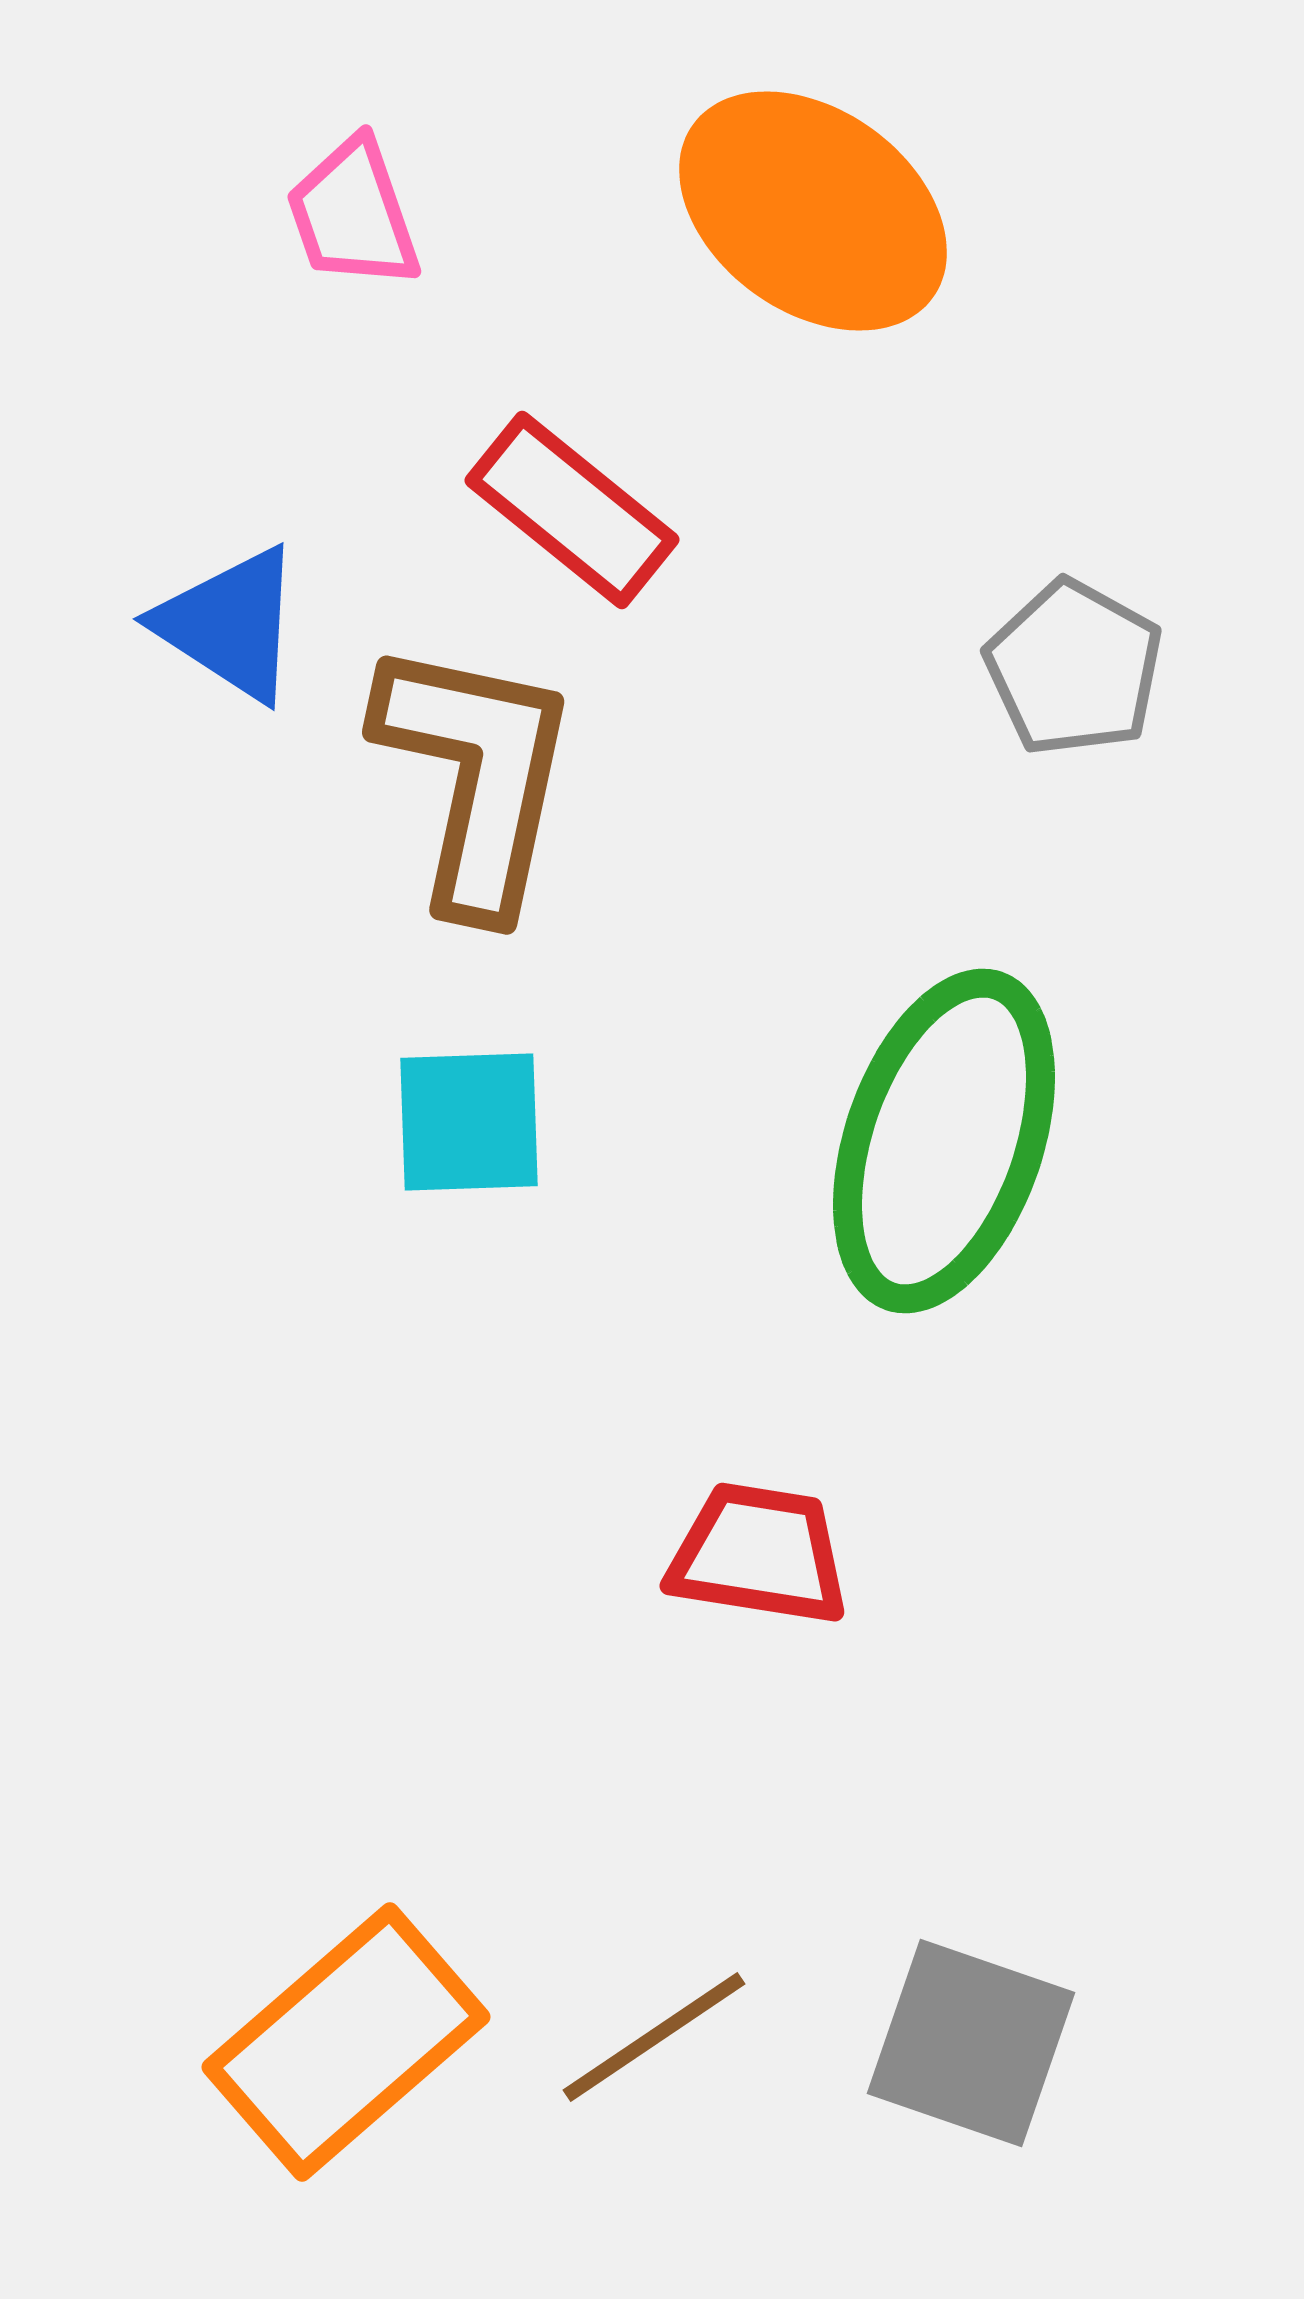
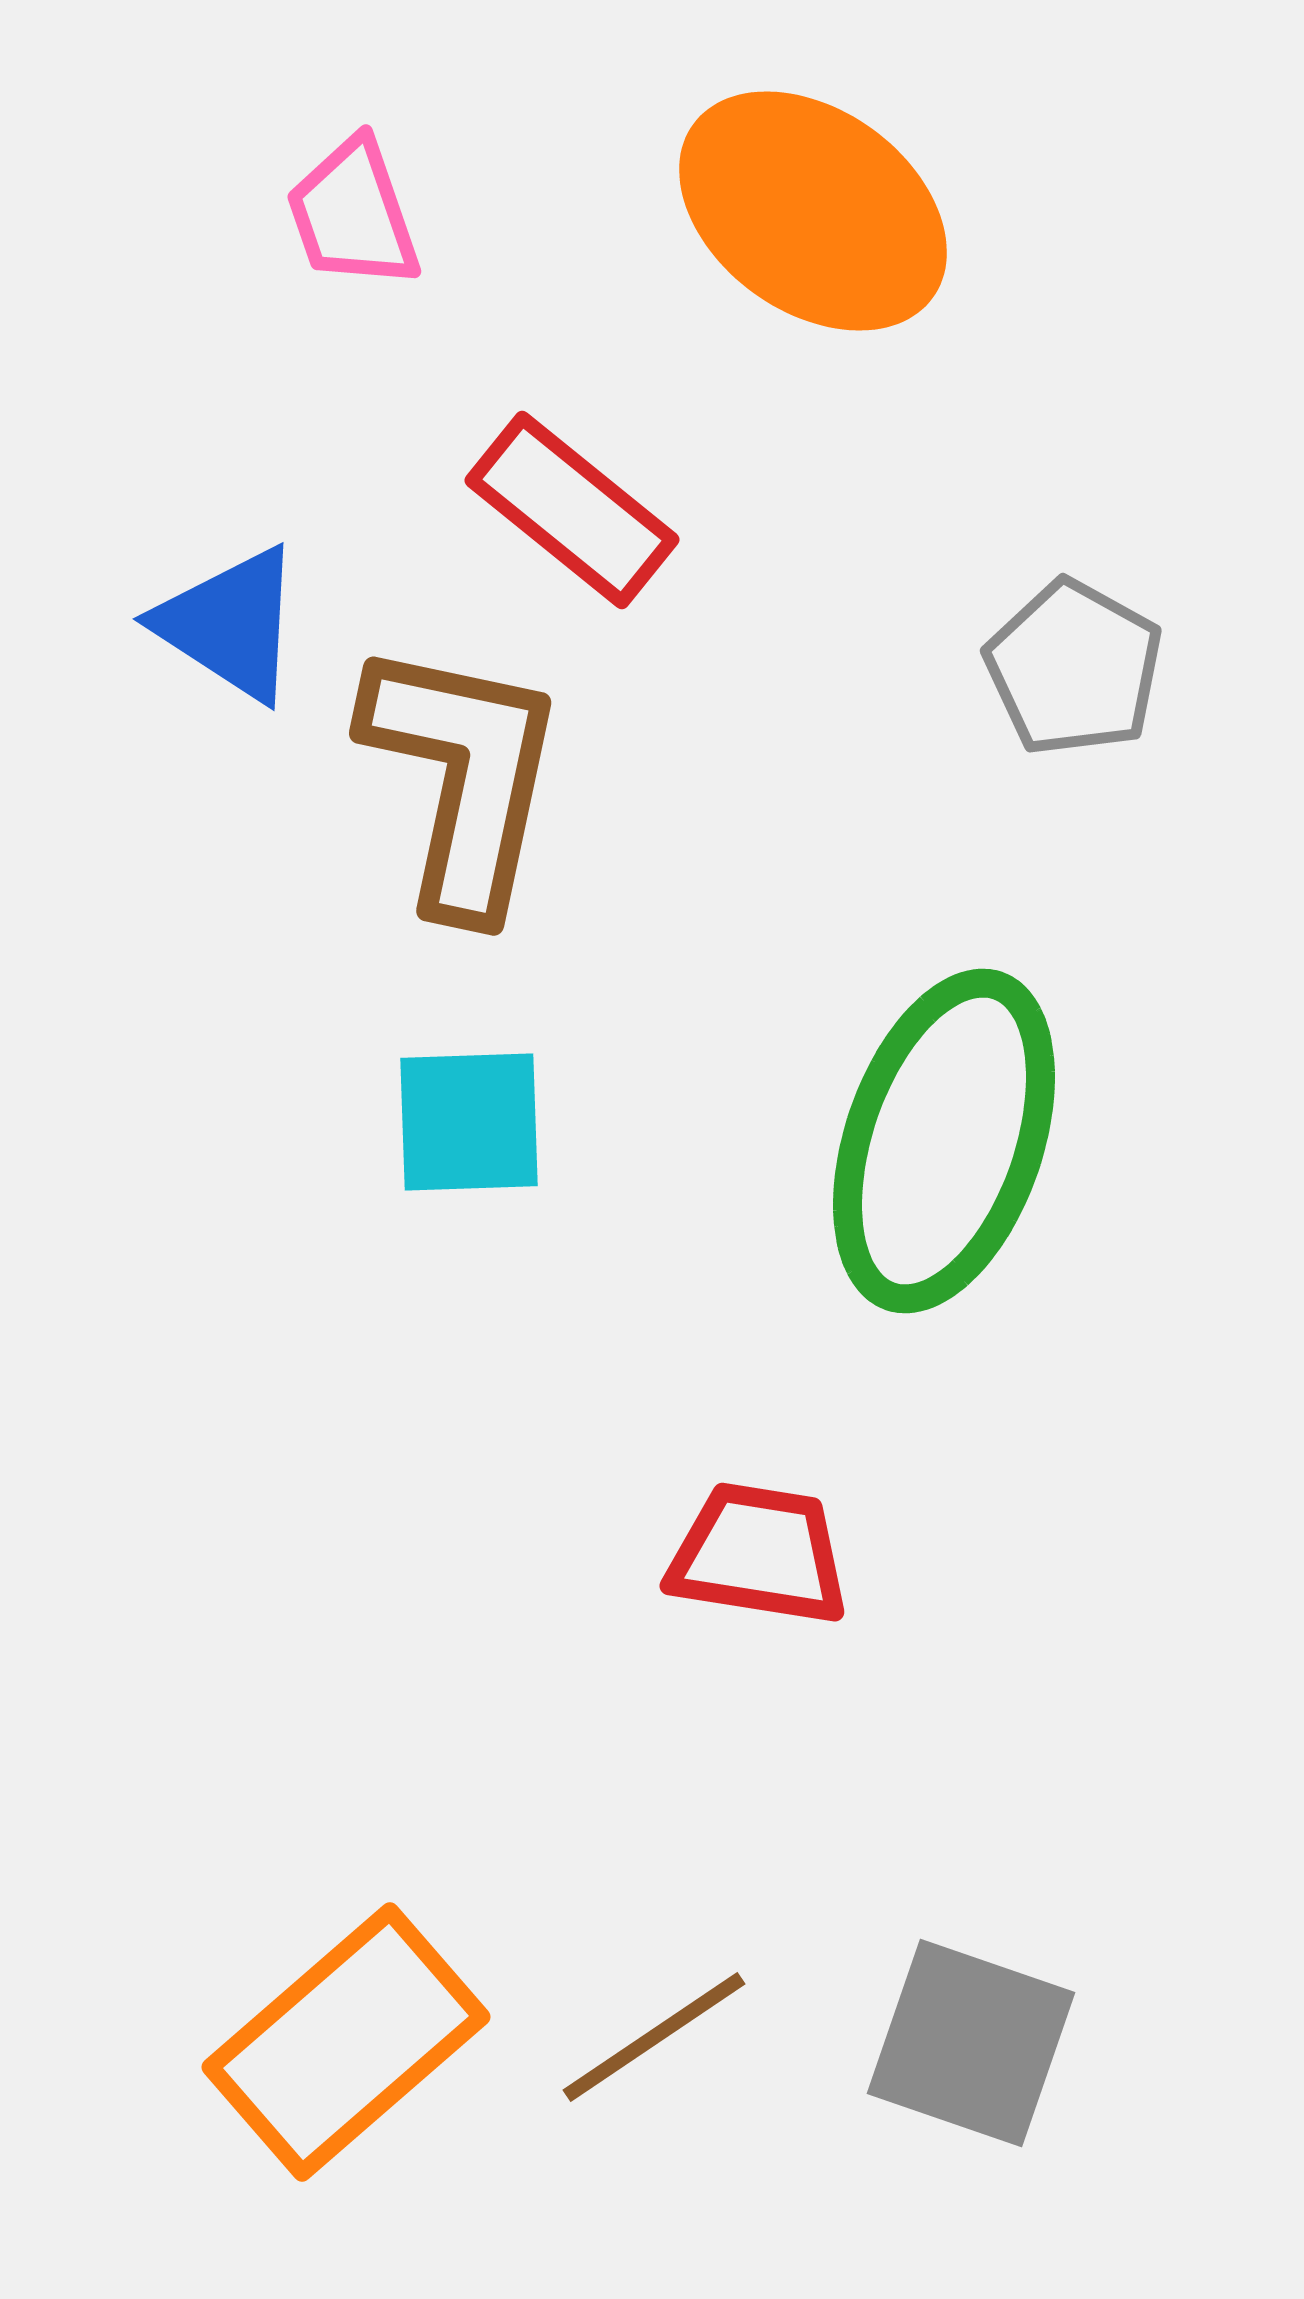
brown L-shape: moved 13 px left, 1 px down
